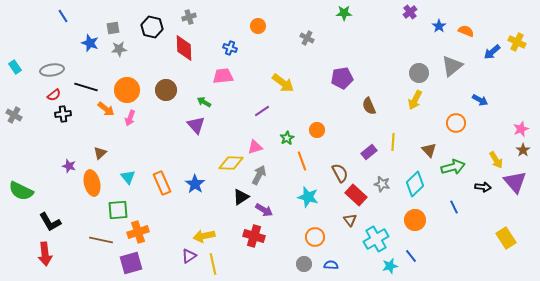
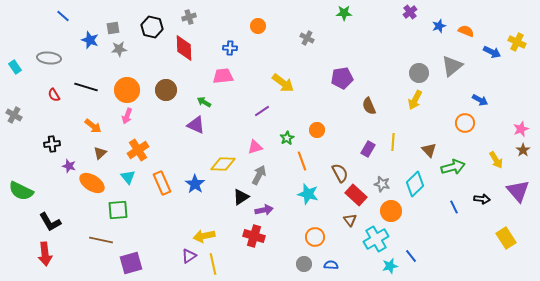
blue line at (63, 16): rotated 16 degrees counterclockwise
blue star at (439, 26): rotated 16 degrees clockwise
blue star at (90, 43): moved 3 px up
blue cross at (230, 48): rotated 16 degrees counterclockwise
blue arrow at (492, 52): rotated 114 degrees counterclockwise
gray ellipse at (52, 70): moved 3 px left, 12 px up; rotated 15 degrees clockwise
red semicircle at (54, 95): rotated 96 degrees clockwise
orange arrow at (106, 109): moved 13 px left, 17 px down
black cross at (63, 114): moved 11 px left, 30 px down
pink arrow at (130, 118): moved 3 px left, 2 px up
orange circle at (456, 123): moved 9 px right
purple triangle at (196, 125): rotated 24 degrees counterclockwise
purple rectangle at (369, 152): moved 1 px left, 3 px up; rotated 21 degrees counterclockwise
yellow diamond at (231, 163): moved 8 px left, 1 px down
purple triangle at (515, 182): moved 3 px right, 9 px down
orange ellipse at (92, 183): rotated 45 degrees counterclockwise
black arrow at (483, 187): moved 1 px left, 12 px down
cyan star at (308, 197): moved 3 px up
purple arrow at (264, 210): rotated 42 degrees counterclockwise
orange circle at (415, 220): moved 24 px left, 9 px up
orange cross at (138, 232): moved 82 px up; rotated 15 degrees counterclockwise
